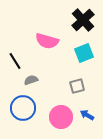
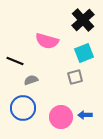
black line: rotated 36 degrees counterclockwise
gray square: moved 2 px left, 9 px up
blue arrow: moved 2 px left; rotated 32 degrees counterclockwise
